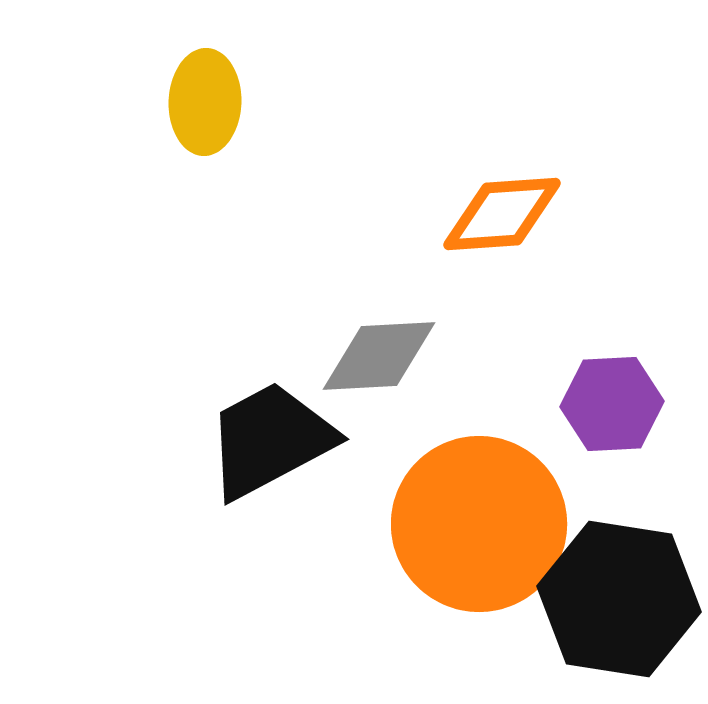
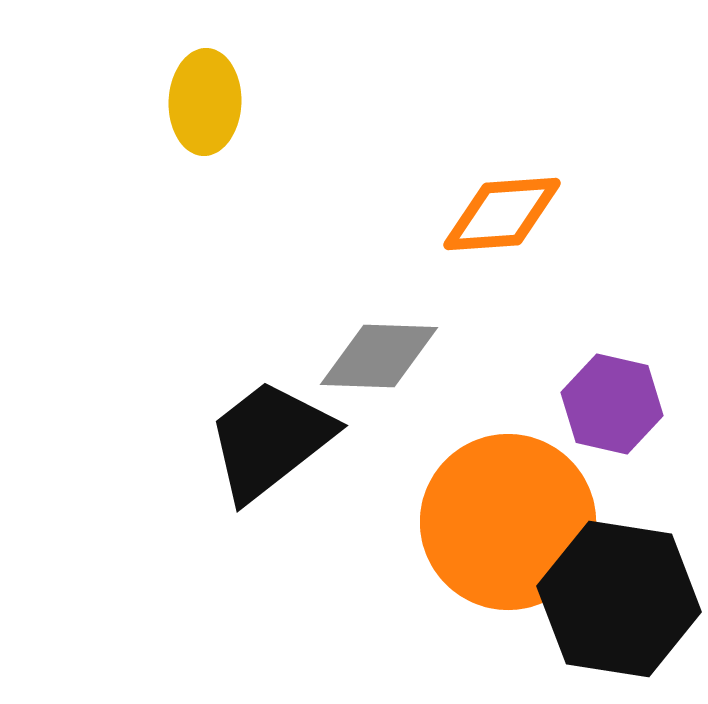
gray diamond: rotated 5 degrees clockwise
purple hexagon: rotated 16 degrees clockwise
black trapezoid: rotated 10 degrees counterclockwise
orange circle: moved 29 px right, 2 px up
